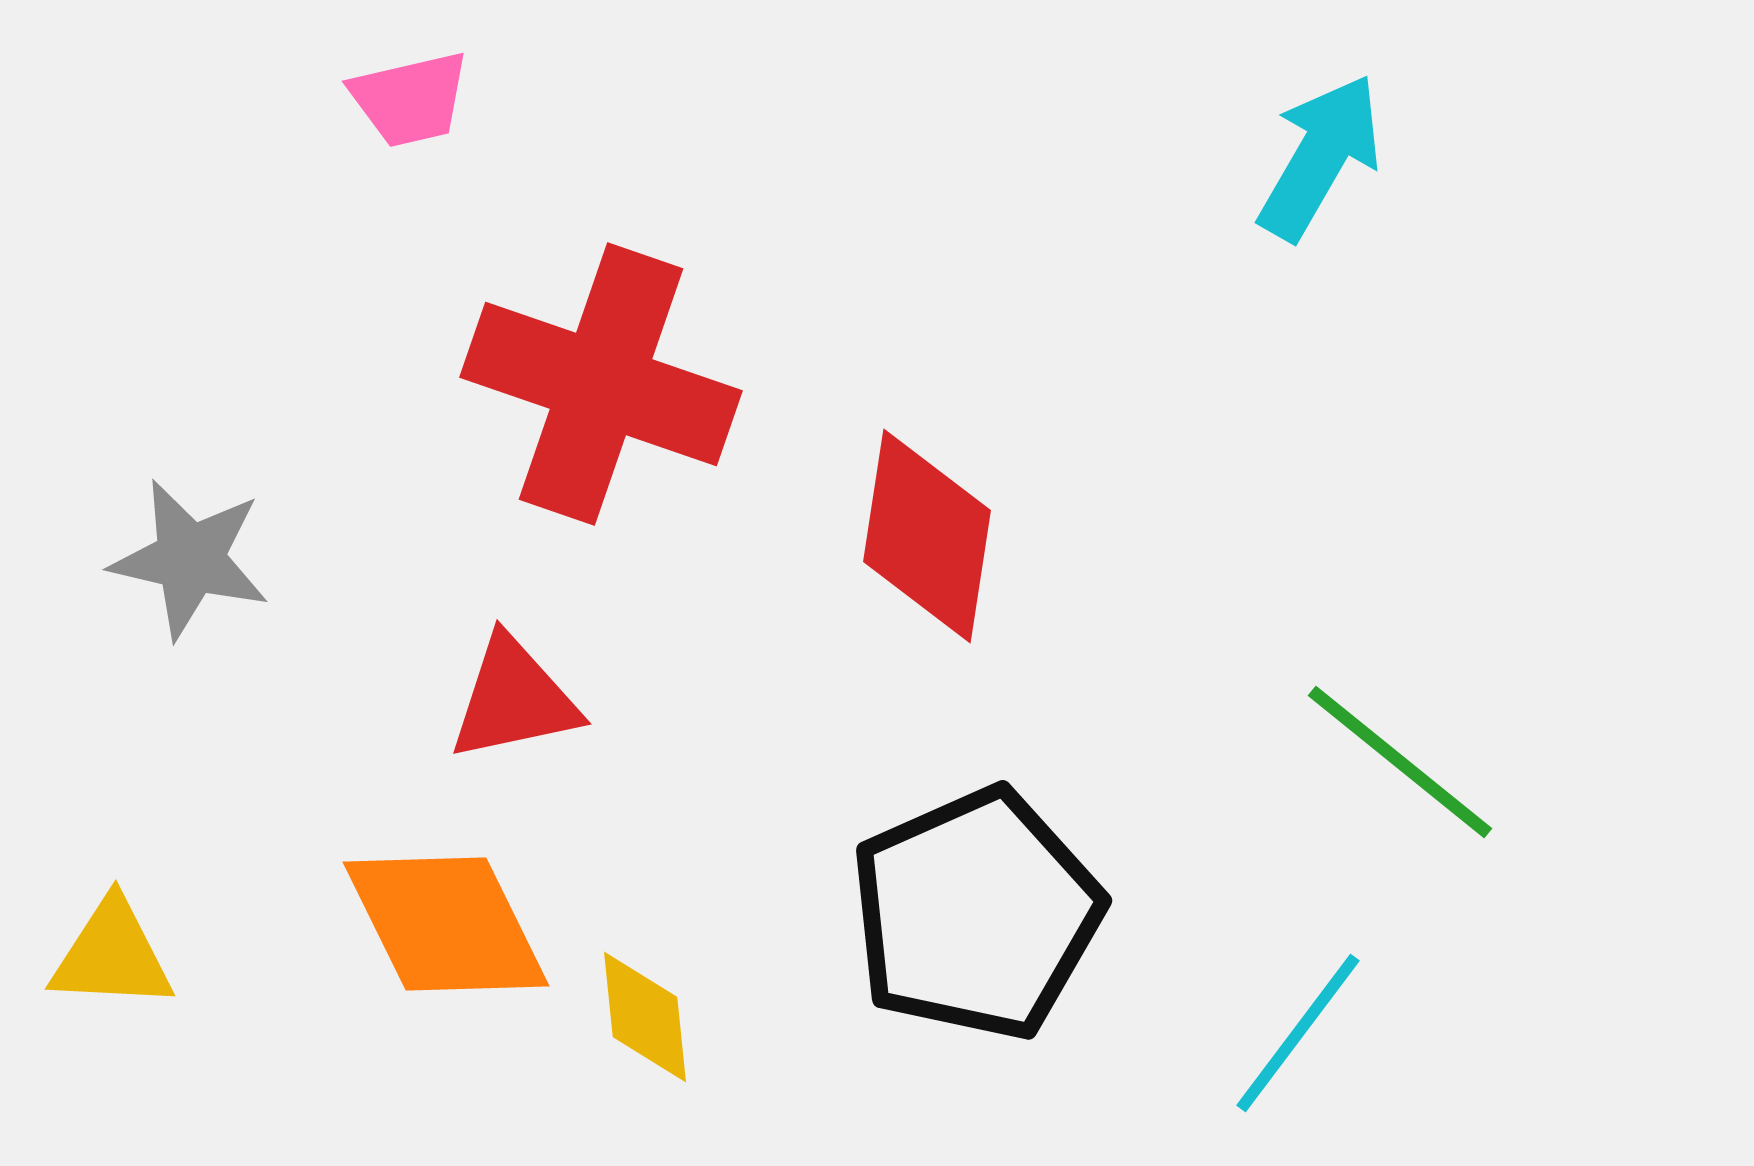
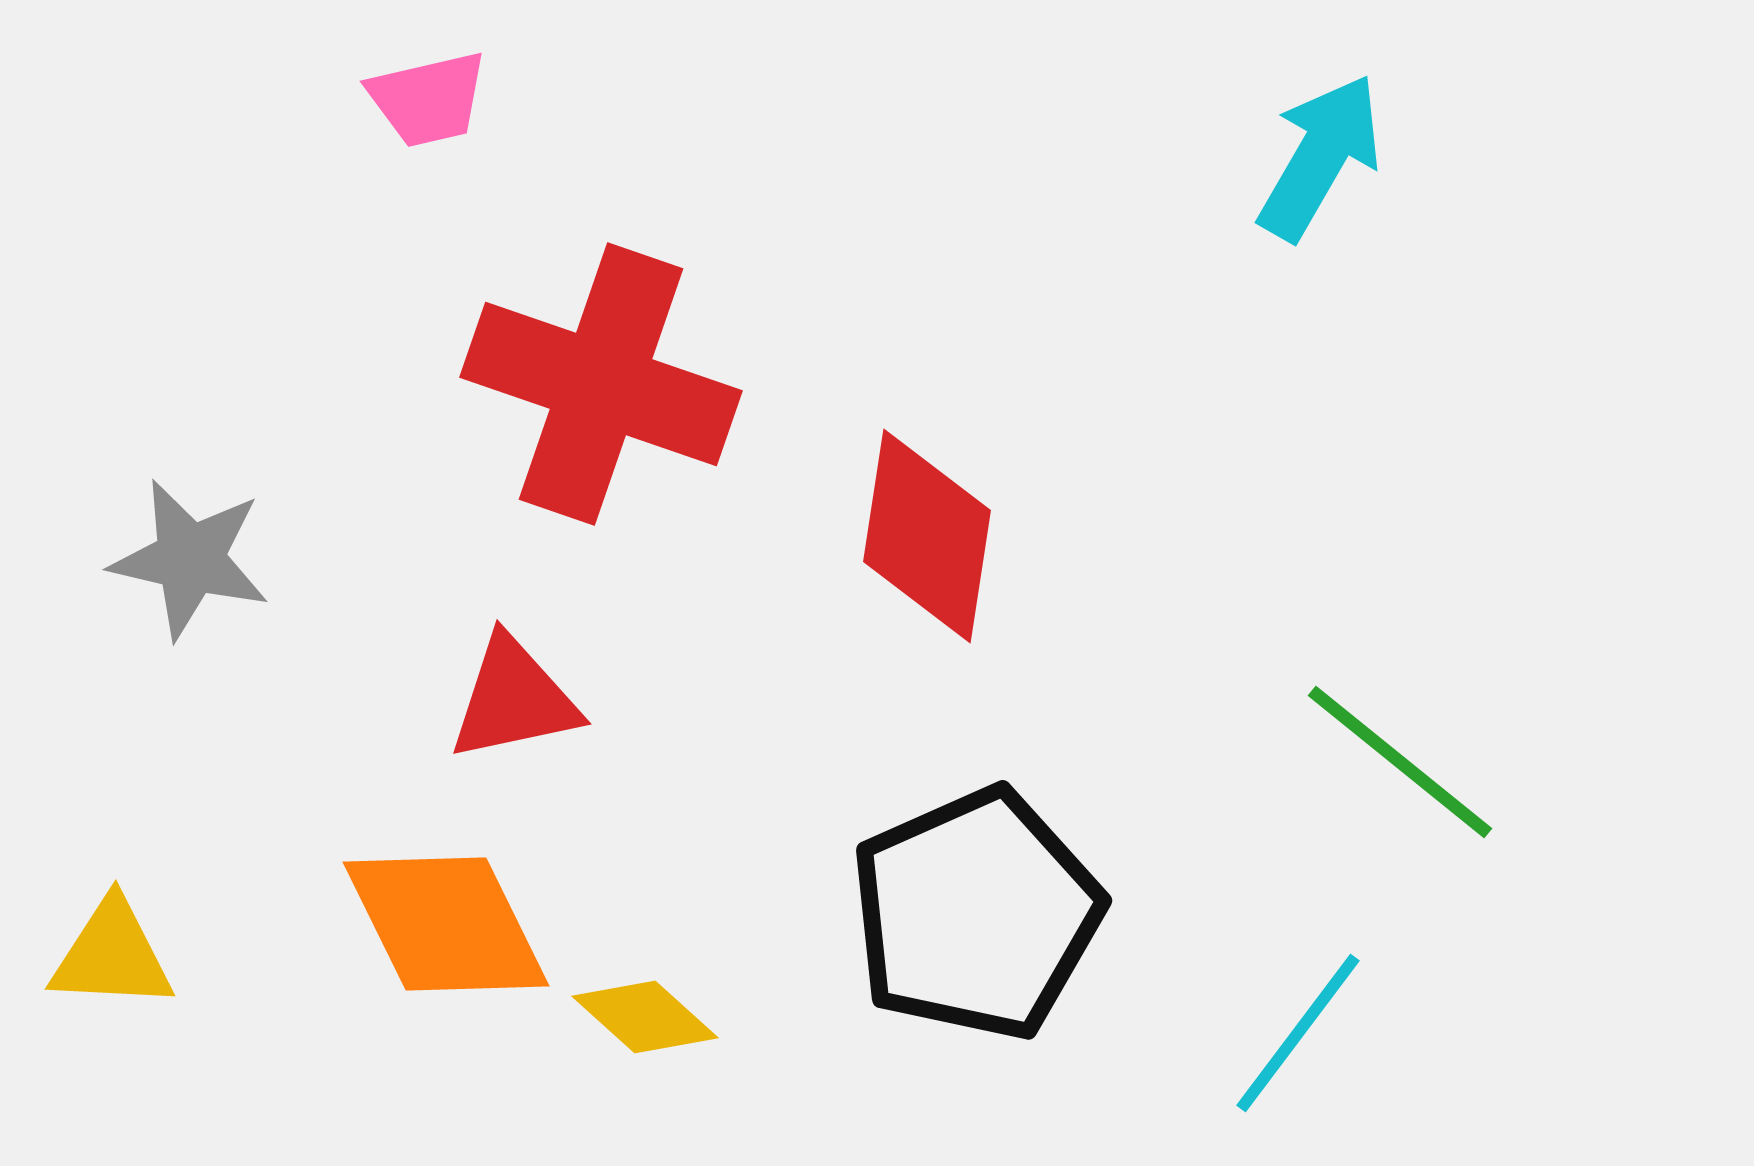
pink trapezoid: moved 18 px right
yellow diamond: rotated 42 degrees counterclockwise
